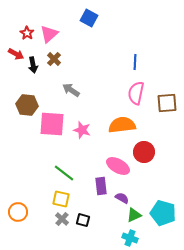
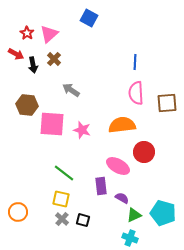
pink semicircle: rotated 15 degrees counterclockwise
